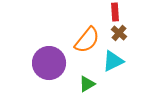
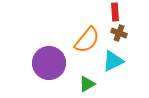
brown cross: rotated 21 degrees counterclockwise
